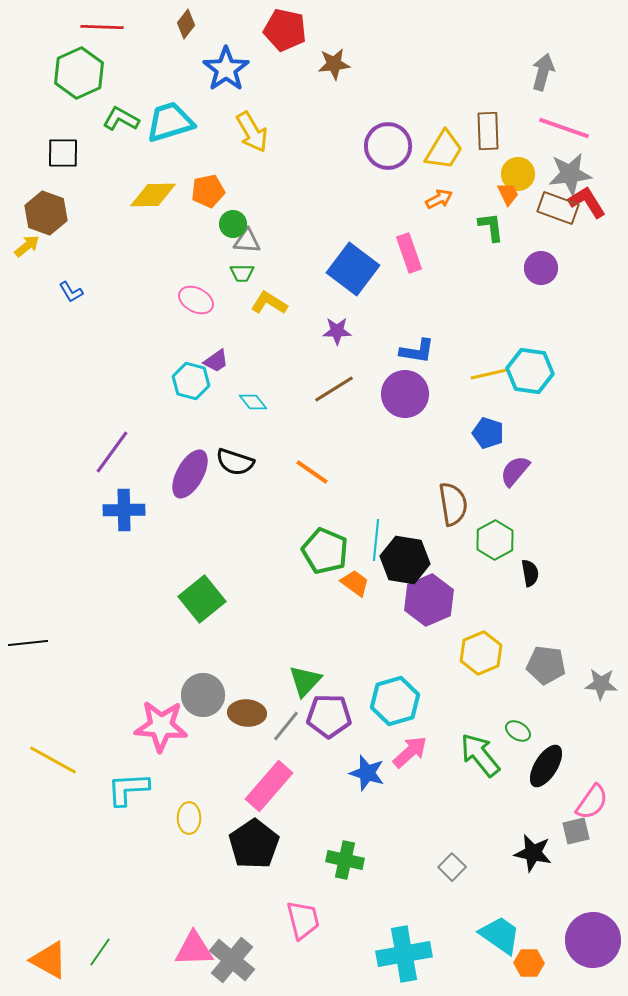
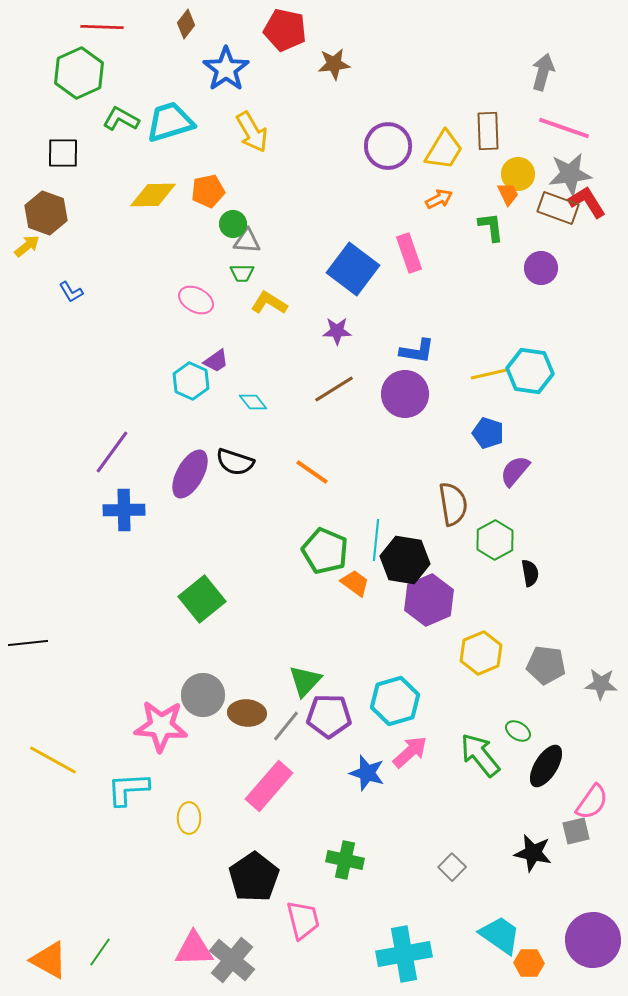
cyan hexagon at (191, 381): rotated 9 degrees clockwise
black pentagon at (254, 844): moved 33 px down
